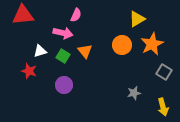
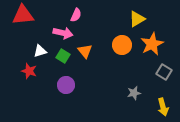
purple circle: moved 2 px right
